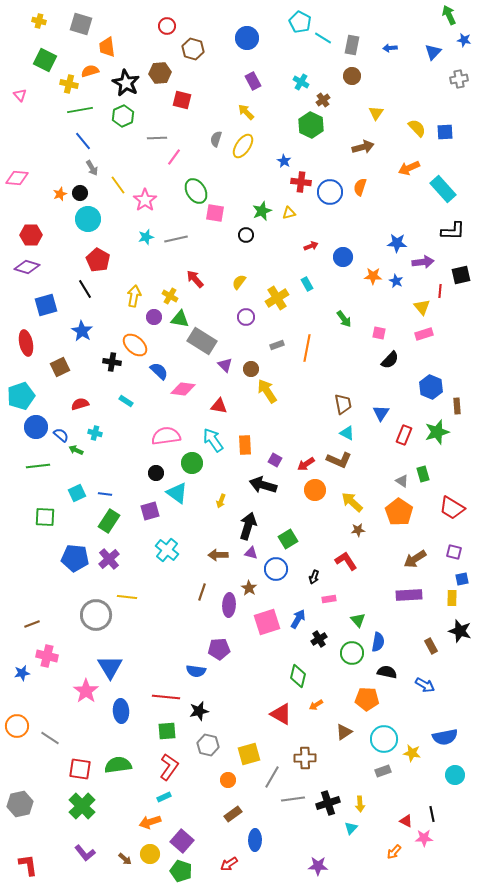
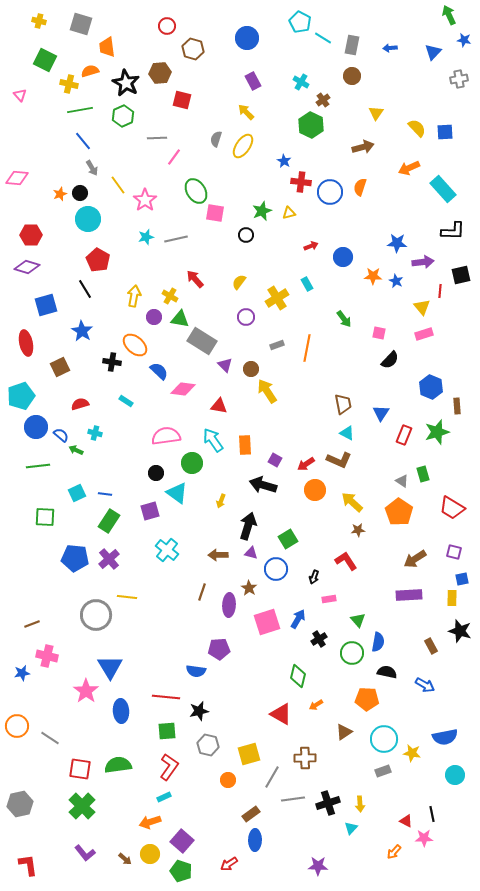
brown rectangle at (233, 814): moved 18 px right
